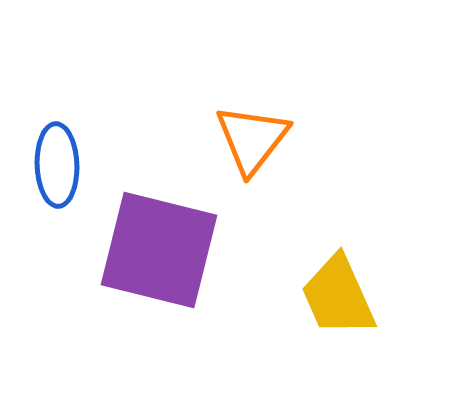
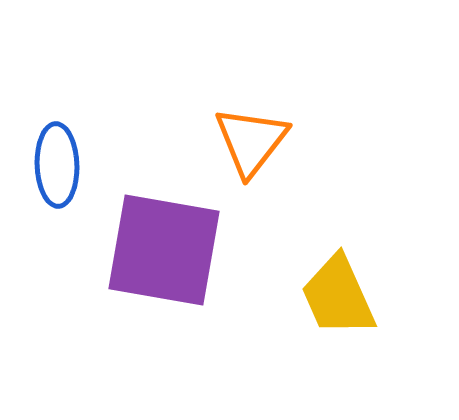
orange triangle: moved 1 px left, 2 px down
purple square: moved 5 px right; rotated 4 degrees counterclockwise
